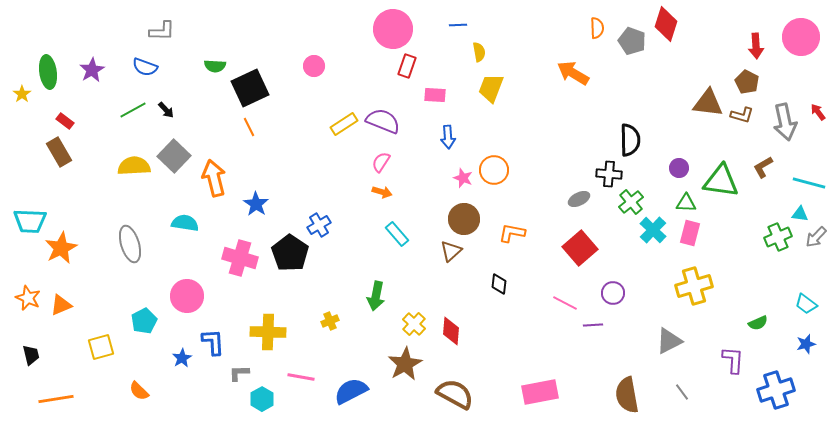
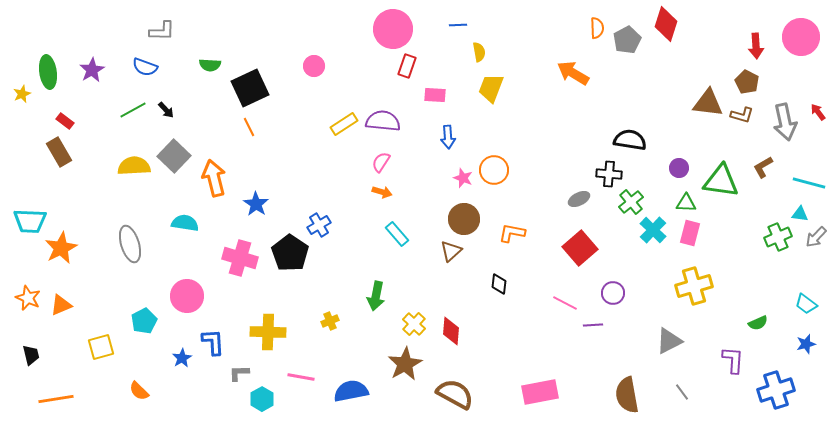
gray pentagon at (632, 41): moved 5 px left, 1 px up; rotated 24 degrees clockwise
green semicircle at (215, 66): moved 5 px left, 1 px up
yellow star at (22, 94): rotated 12 degrees clockwise
purple semicircle at (383, 121): rotated 16 degrees counterclockwise
black semicircle at (630, 140): rotated 80 degrees counterclockwise
blue semicircle at (351, 391): rotated 16 degrees clockwise
